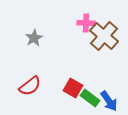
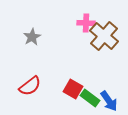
gray star: moved 2 px left, 1 px up
red square: moved 1 px down
